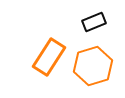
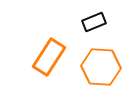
orange hexagon: moved 8 px right, 1 px down; rotated 21 degrees clockwise
